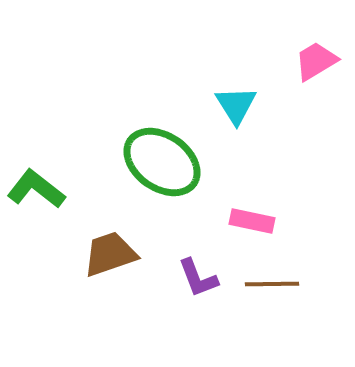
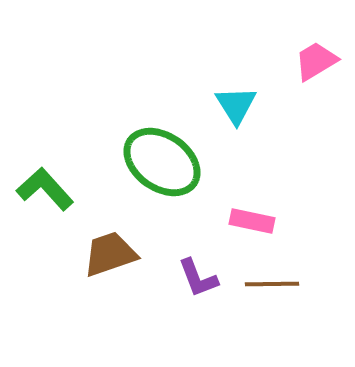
green L-shape: moved 9 px right; rotated 10 degrees clockwise
